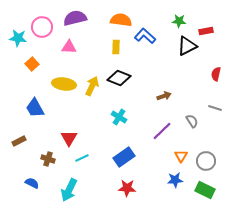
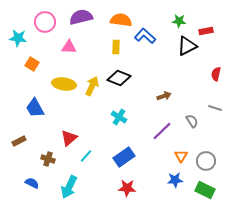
purple semicircle: moved 6 px right, 1 px up
pink circle: moved 3 px right, 5 px up
orange square: rotated 16 degrees counterclockwise
red triangle: rotated 18 degrees clockwise
cyan line: moved 4 px right, 2 px up; rotated 24 degrees counterclockwise
cyan arrow: moved 3 px up
